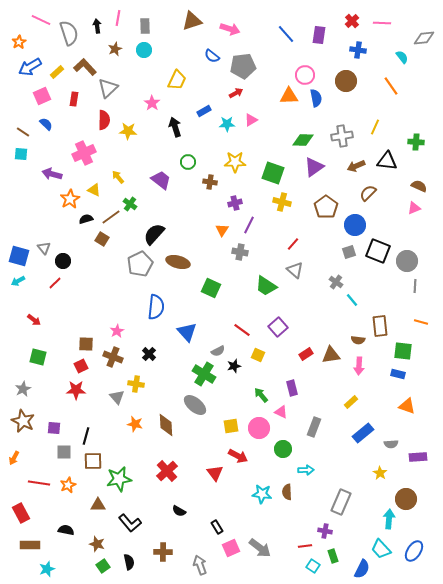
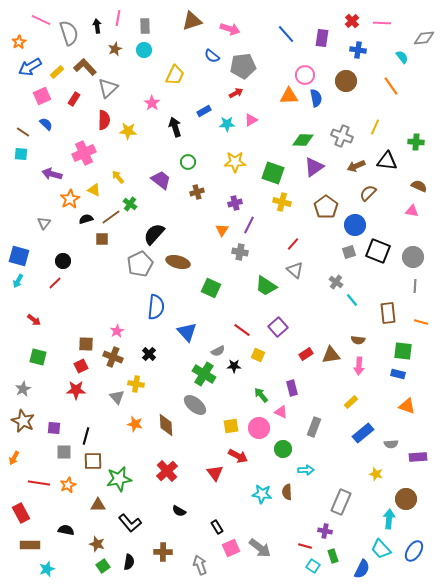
purple rectangle at (319, 35): moved 3 px right, 3 px down
yellow trapezoid at (177, 80): moved 2 px left, 5 px up
red rectangle at (74, 99): rotated 24 degrees clockwise
gray cross at (342, 136): rotated 30 degrees clockwise
brown cross at (210, 182): moved 13 px left, 10 px down; rotated 24 degrees counterclockwise
pink triangle at (414, 208): moved 2 px left, 3 px down; rotated 32 degrees clockwise
brown square at (102, 239): rotated 32 degrees counterclockwise
gray triangle at (44, 248): moved 25 px up; rotated 16 degrees clockwise
gray circle at (407, 261): moved 6 px right, 4 px up
cyan arrow at (18, 281): rotated 32 degrees counterclockwise
brown rectangle at (380, 326): moved 8 px right, 13 px up
black star at (234, 366): rotated 16 degrees clockwise
yellow star at (380, 473): moved 4 px left, 1 px down; rotated 16 degrees counterclockwise
red line at (305, 546): rotated 24 degrees clockwise
black semicircle at (129, 562): rotated 21 degrees clockwise
